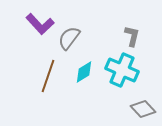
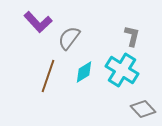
purple L-shape: moved 2 px left, 2 px up
cyan cross: rotated 8 degrees clockwise
